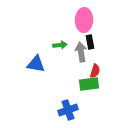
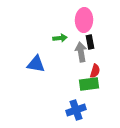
green arrow: moved 7 px up
blue cross: moved 8 px right
